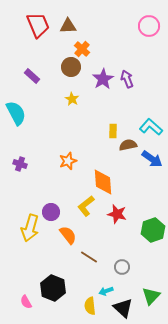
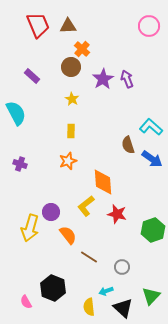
yellow rectangle: moved 42 px left
brown semicircle: rotated 96 degrees counterclockwise
yellow semicircle: moved 1 px left, 1 px down
